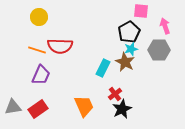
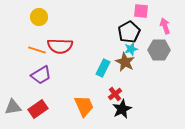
purple trapezoid: rotated 35 degrees clockwise
